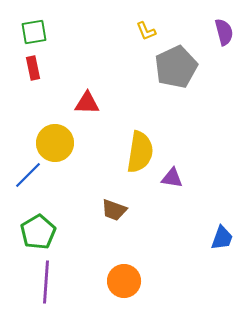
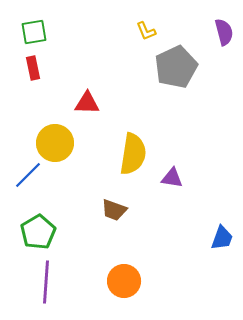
yellow semicircle: moved 7 px left, 2 px down
